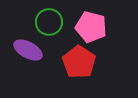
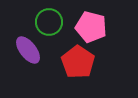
purple ellipse: rotated 24 degrees clockwise
red pentagon: moved 1 px left
